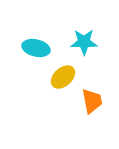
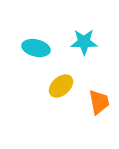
yellow ellipse: moved 2 px left, 9 px down
orange trapezoid: moved 7 px right, 1 px down
